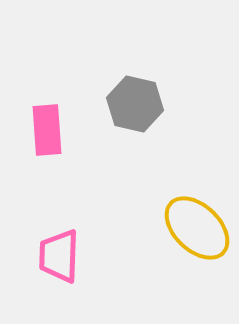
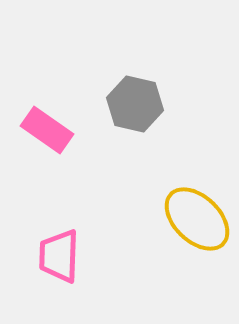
pink rectangle: rotated 51 degrees counterclockwise
yellow ellipse: moved 9 px up
